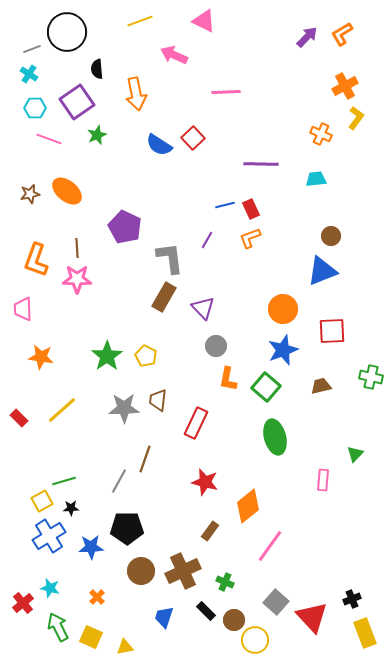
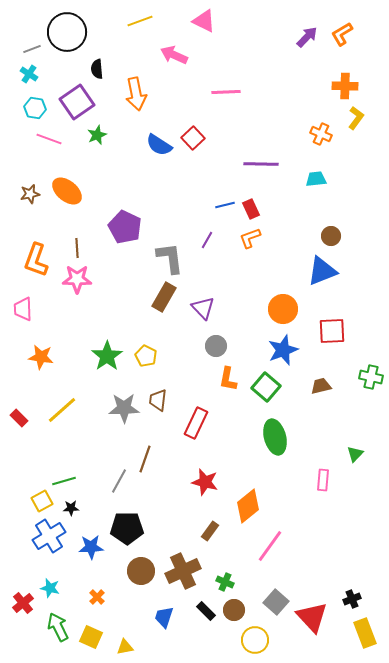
orange cross at (345, 86): rotated 30 degrees clockwise
cyan hexagon at (35, 108): rotated 10 degrees clockwise
brown circle at (234, 620): moved 10 px up
